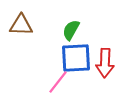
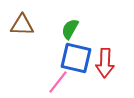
brown triangle: moved 1 px right
green semicircle: moved 1 px left, 1 px up
blue square: rotated 16 degrees clockwise
